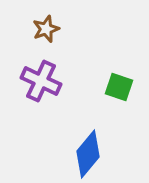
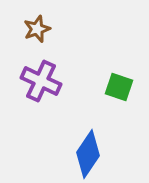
brown star: moved 9 px left
blue diamond: rotated 6 degrees counterclockwise
